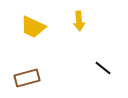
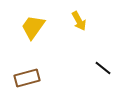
yellow arrow: rotated 24 degrees counterclockwise
yellow trapezoid: rotated 100 degrees clockwise
